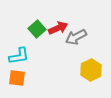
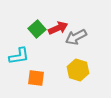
yellow hexagon: moved 13 px left; rotated 15 degrees counterclockwise
orange square: moved 19 px right
